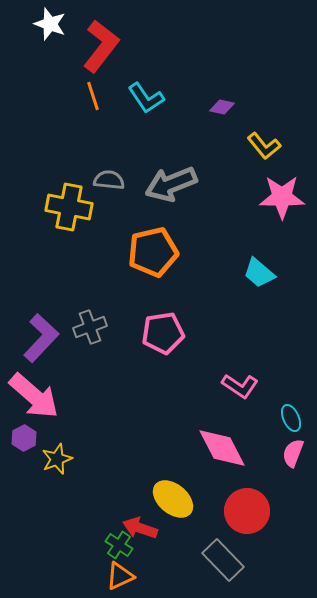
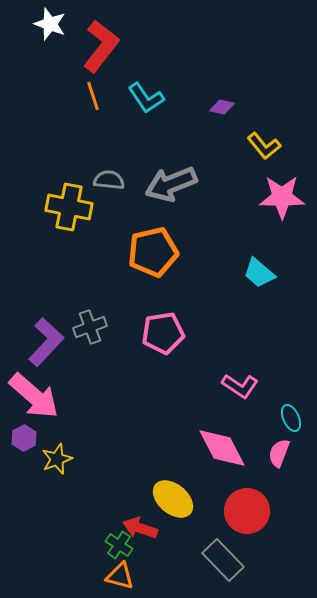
purple L-shape: moved 5 px right, 4 px down
pink semicircle: moved 14 px left
orange triangle: rotated 40 degrees clockwise
